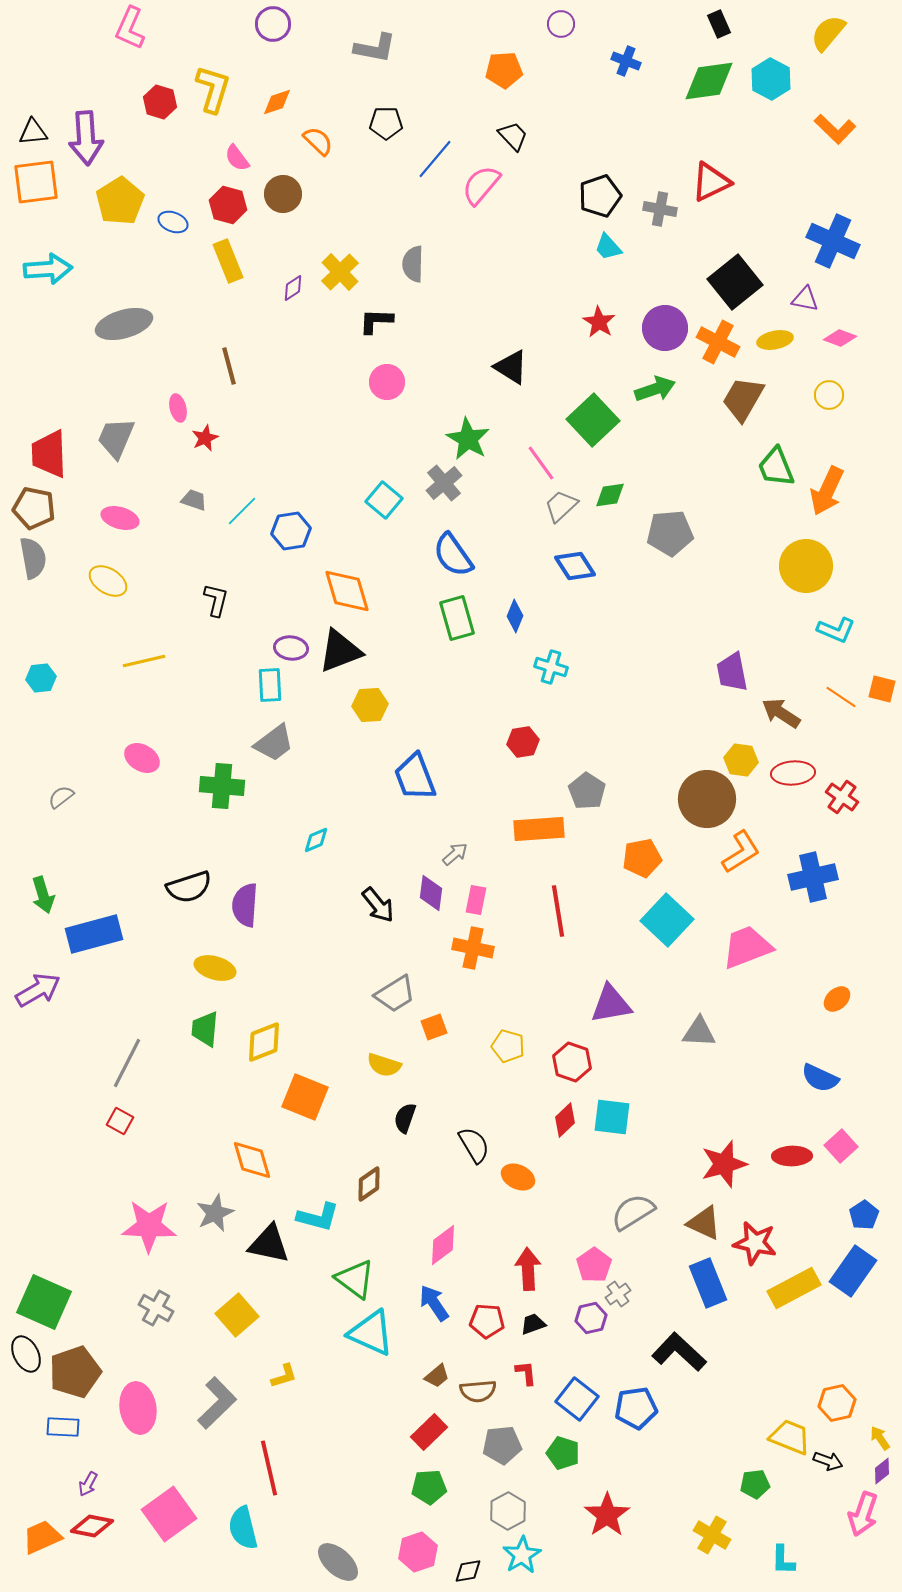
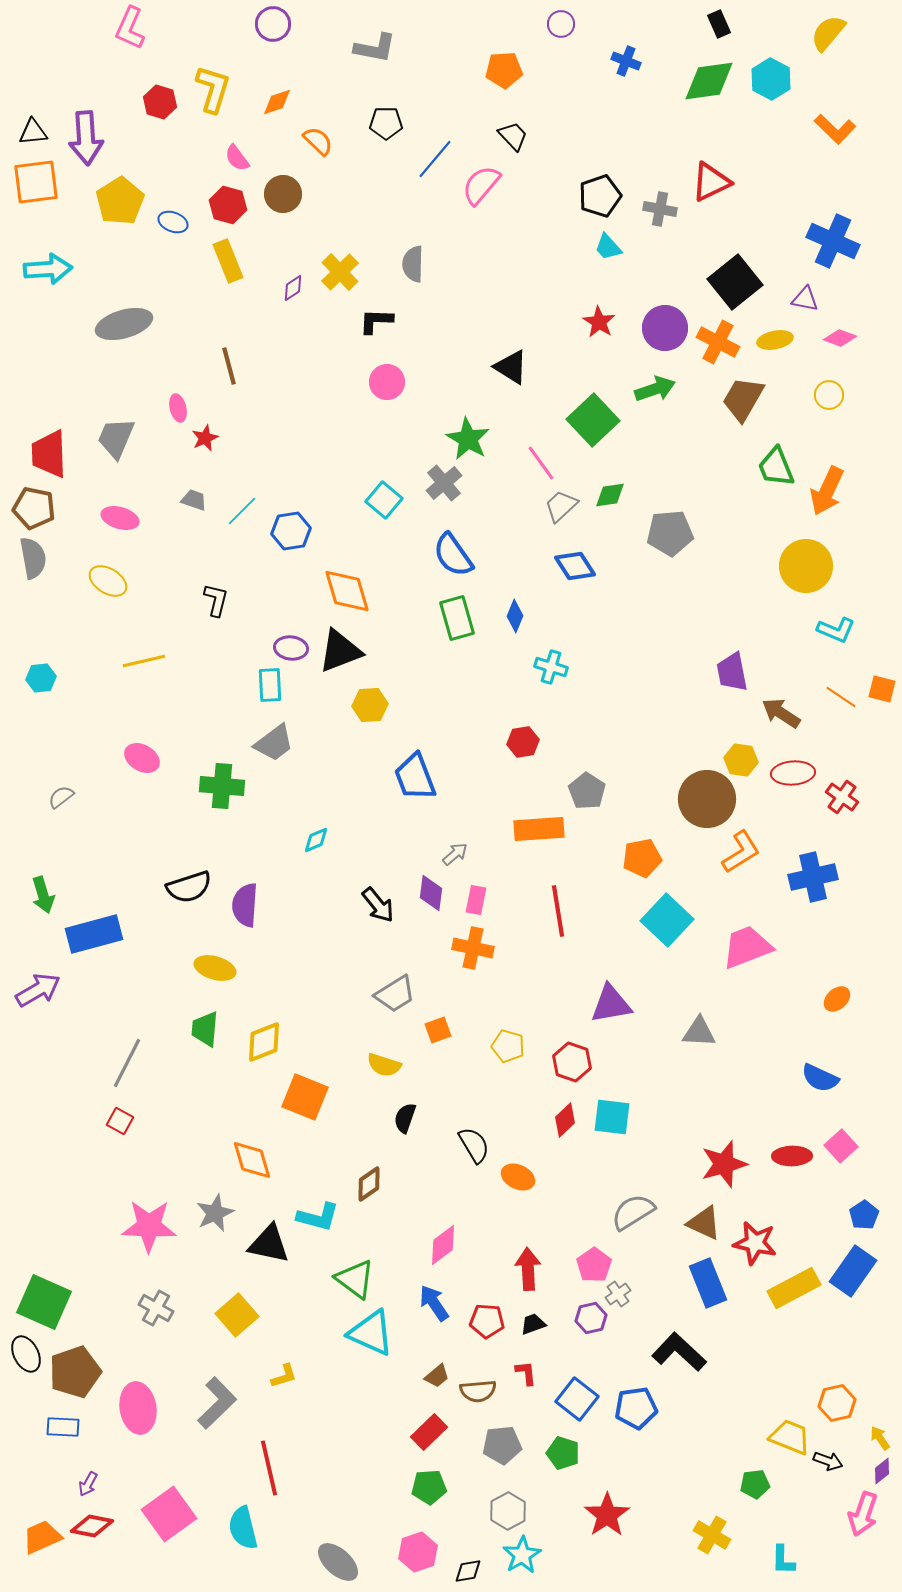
orange square at (434, 1027): moved 4 px right, 3 px down
